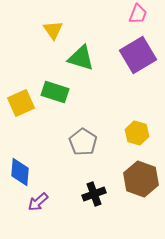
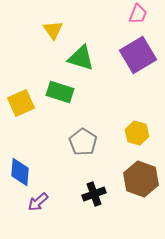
green rectangle: moved 5 px right
